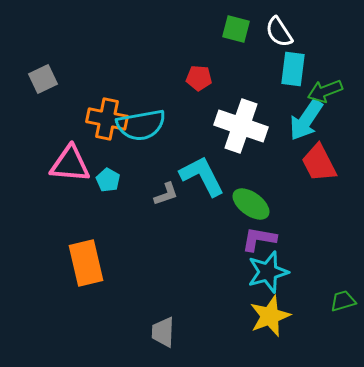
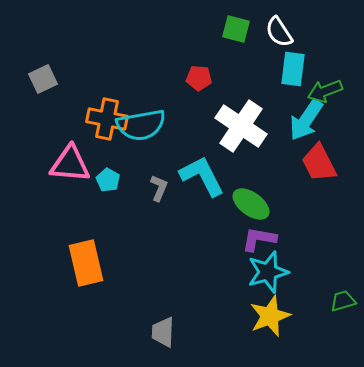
white cross: rotated 15 degrees clockwise
gray L-shape: moved 7 px left, 6 px up; rotated 48 degrees counterclockwise
